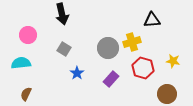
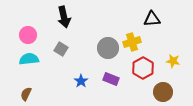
black arrow: moved 2 px right, 3 px down
black triangle: moved 1 px up
gray square: moved 3 px left
cyan semicircle: moved 8 px right, 4 px up
red hexagon: rotated 15 degrees clockwise
blue star: moved 4 px right, 8 px down
purple rectangle: rotated 70 degrees clockwise
brown circle: moved 4 px left, 2 px up
